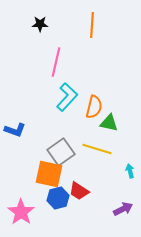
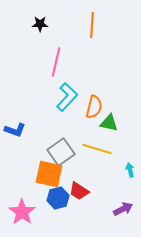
cyan arrow: moved 1 px up
pink star: moved 1 px right
